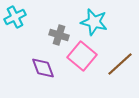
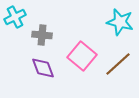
cyan star: moved 26 px right
gray cross: moved 17 px left; rotated 12 degrees counterclockwise
brown line: moved 2 px left
